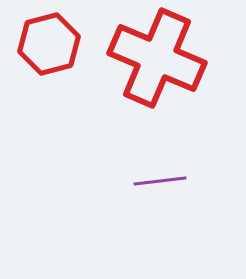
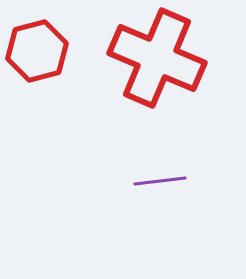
red hexagon: moved 12 px left, 7 px down
